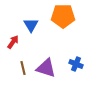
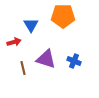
red arrow: moved 1 px right; rotated 40 degrees clockwise
blue cross: moved 2 px left, 3 px up
purple triangle: moved 9 px up
